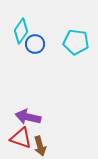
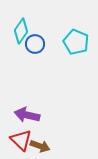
cyan pentagon: rotated 15 degrees clockwise
purple arrow: moved 1 px left, 2 px up
red triangle: moved 2 px down; rotated 25 degrees clockwise
brown arrow: rotated 54 degrees counterclockwise
